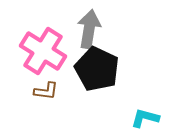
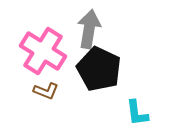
black pentagon: moved 2 px right
brown L-shape: rotated 15 degrees clockwise
cyan L-shape: moved 8 px left, 5 px up; rotated 112 degrees counterclockwise
